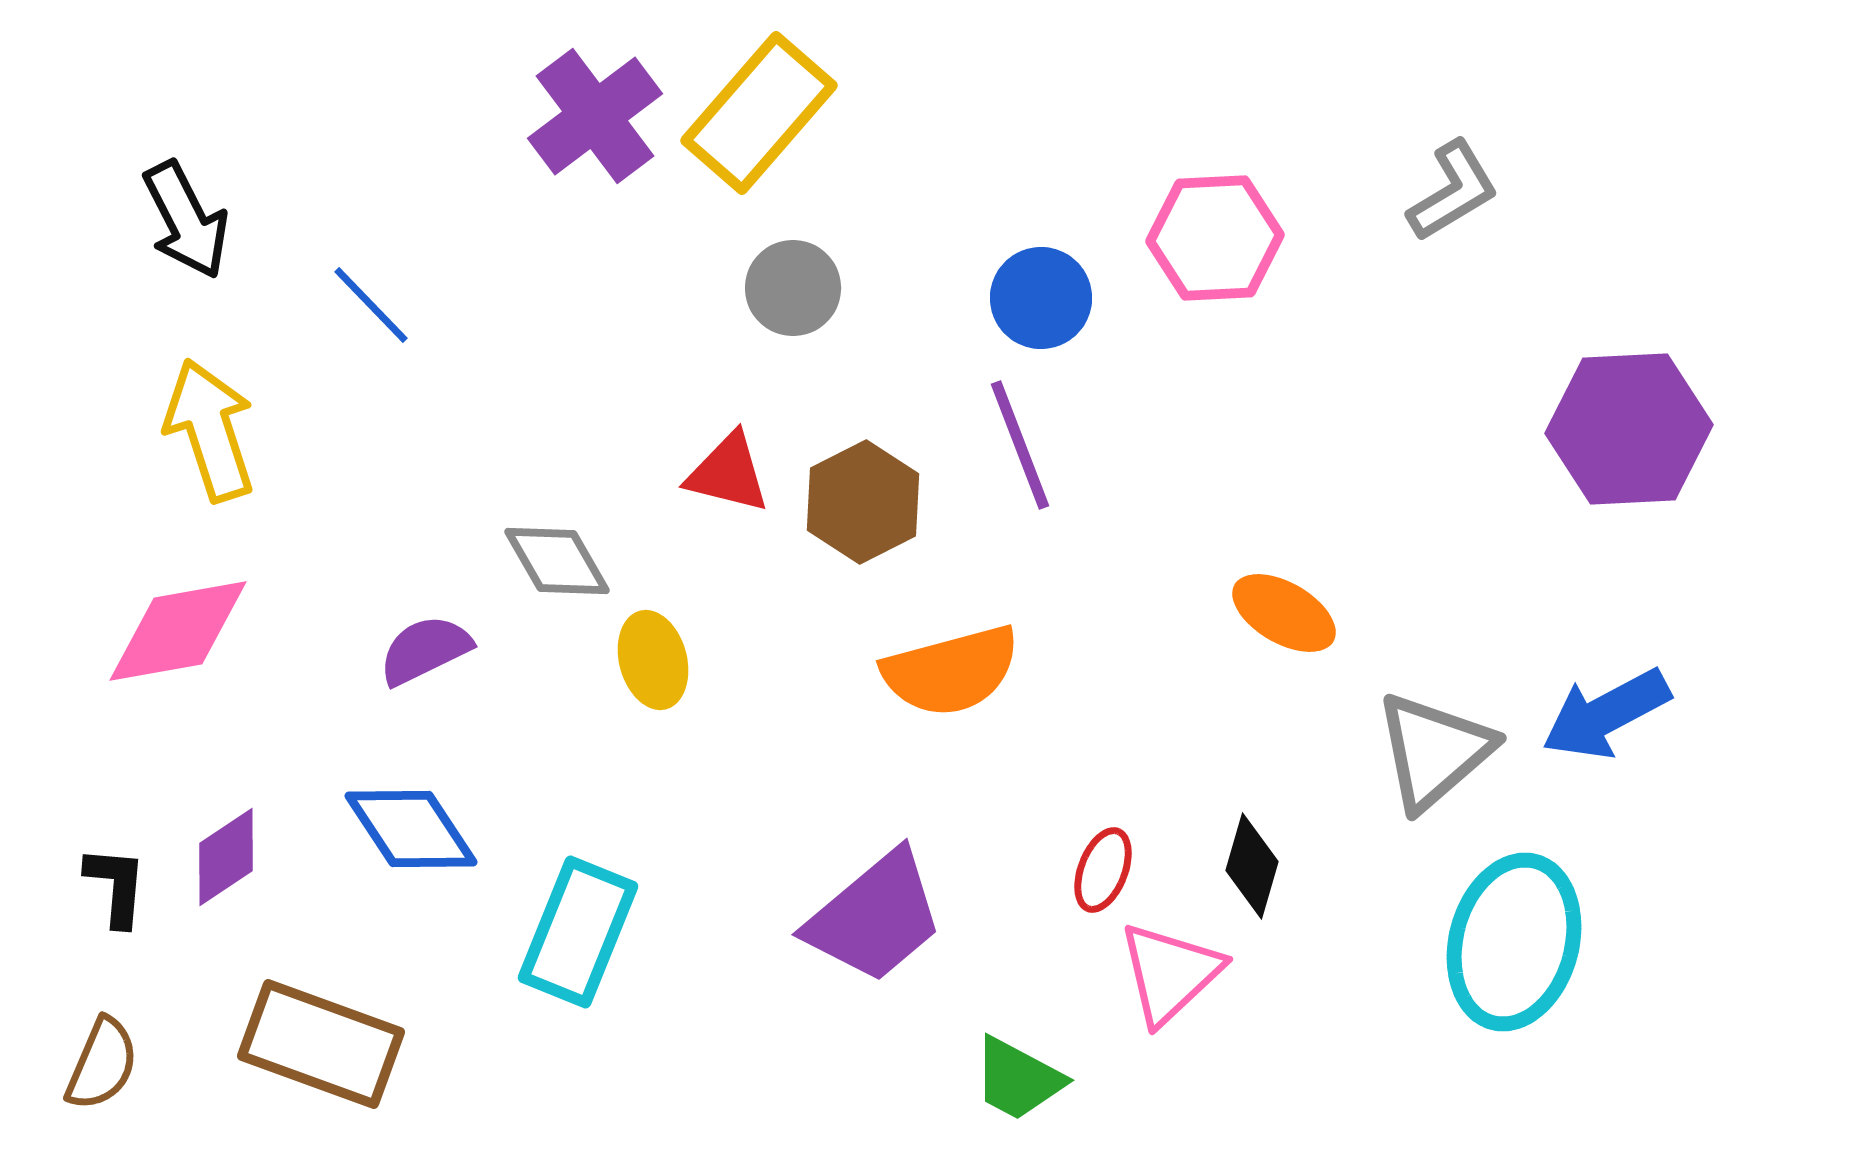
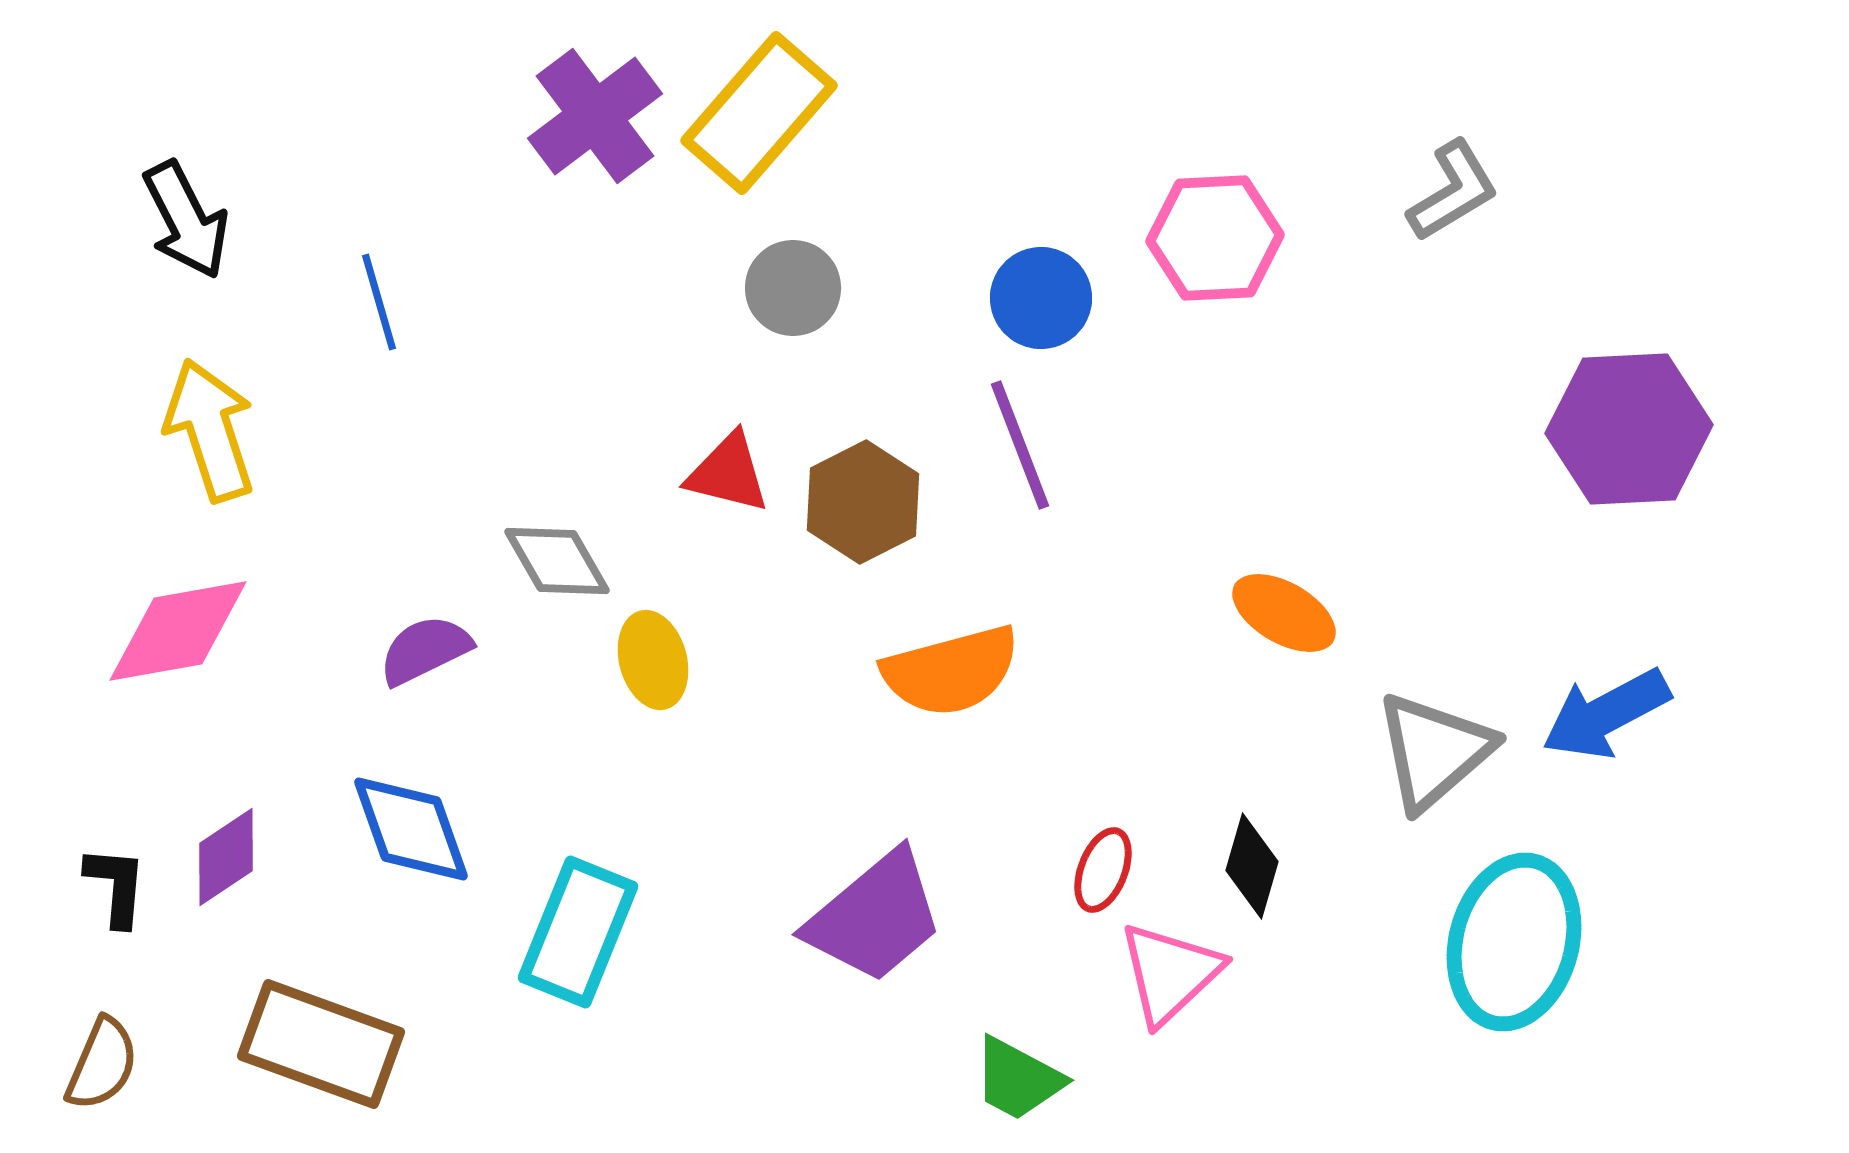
blue line: moved 8 px right, 3 px up; rotated 28 degrees clockwise
blue diamond: rotated 14 degrees clockwise
